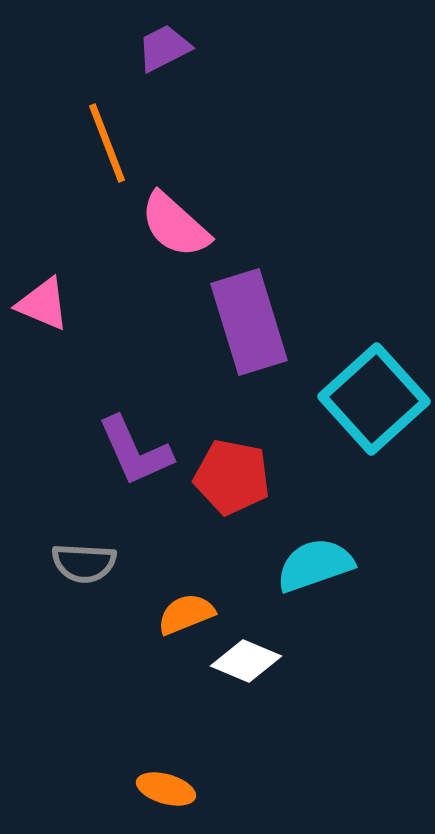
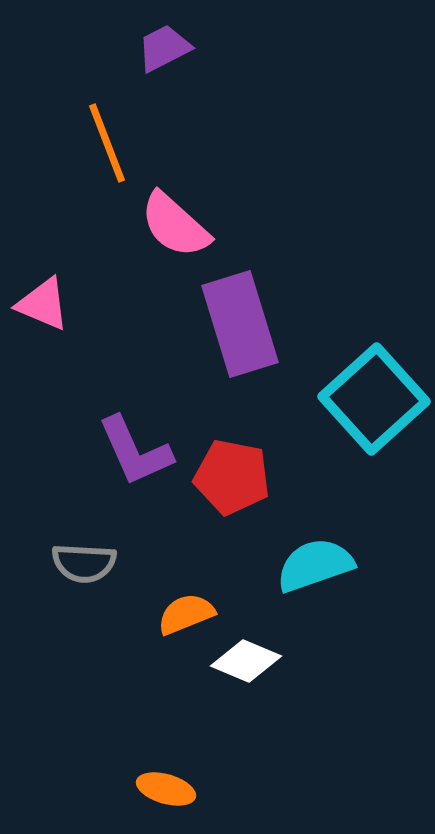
purple rectangle: moved 9 px left, 2 px down
